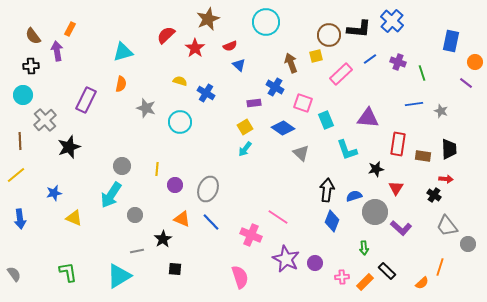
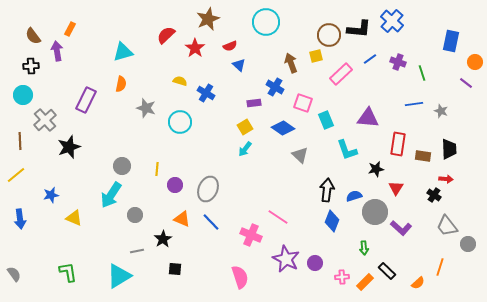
gray triangle at (301, 153): moved 1 px left, 2 px down
blue star at (54, 193): moved 3 px left, 2 px down
orange semicircle at (422, 283): moved 4 px left
